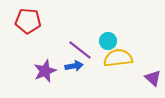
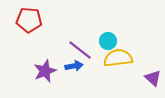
red pentagon: moved 1 px right, 1 px up
